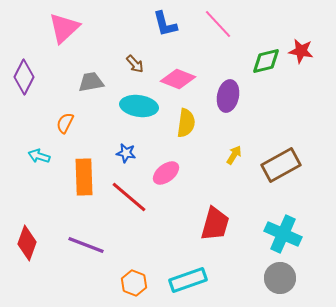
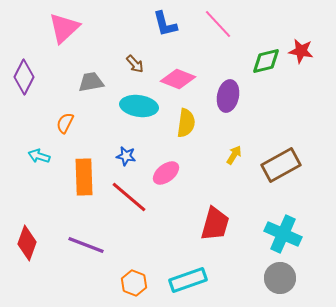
blue star: moved 3 px down
